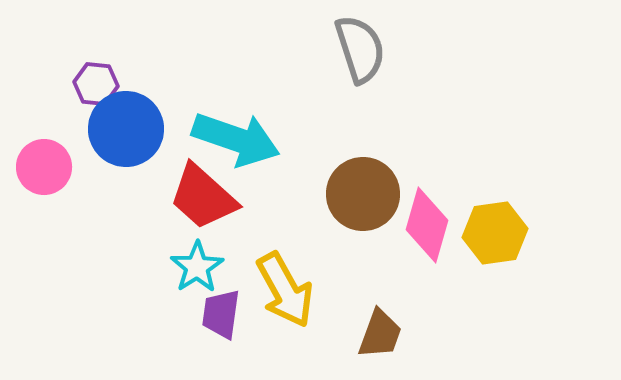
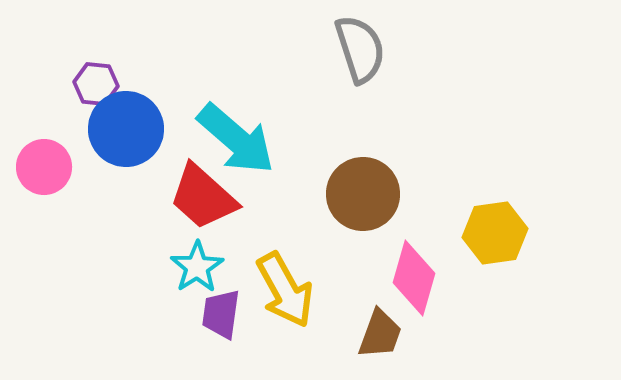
cyan arrow: rotated 22 degrees clockwise
pink diamond: moved 13 px left, 53 px down
